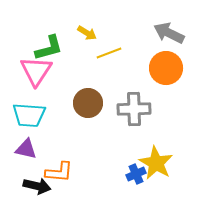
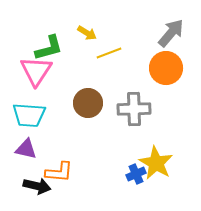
gray arrow: moved 2 px right; rotated 104 degrees clockwise
